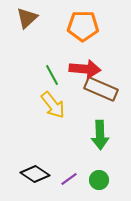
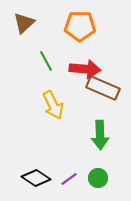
brown triangle: moved 3 px left, 5 px down
orange pentagon: moved 3 px left
green line: moved 6 px left, 14 px up
brown rectangle: moved 2 px right, 1 px up
yellow arrow: rotated 12 degrees clockwise
black diamond: moved 1 px right, 4 px down
green circle: moved 1 px left, 2 px up
